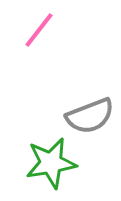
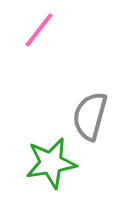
gray semicircle: rotated 126 degrees clockwise
